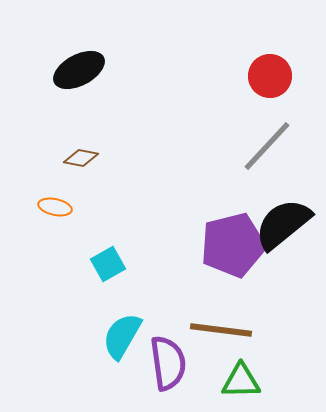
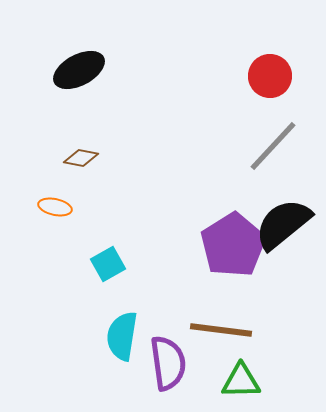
gray line: moved 6 px right
purple pentagon: rotated 18 degrees counterclockwise
cyan semicircle: rotated 21 degrees counterclockwise
